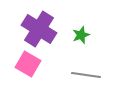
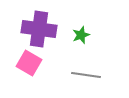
purple cross: rotated 24 degrees counterclockwise
pink square: moved 1 px right, 1 px up
